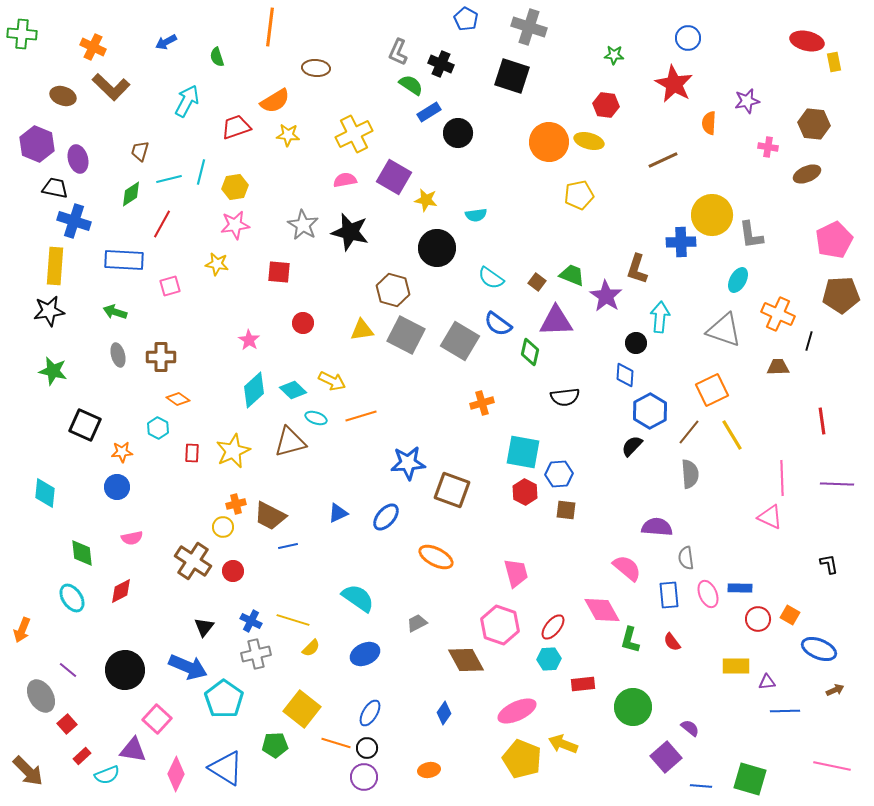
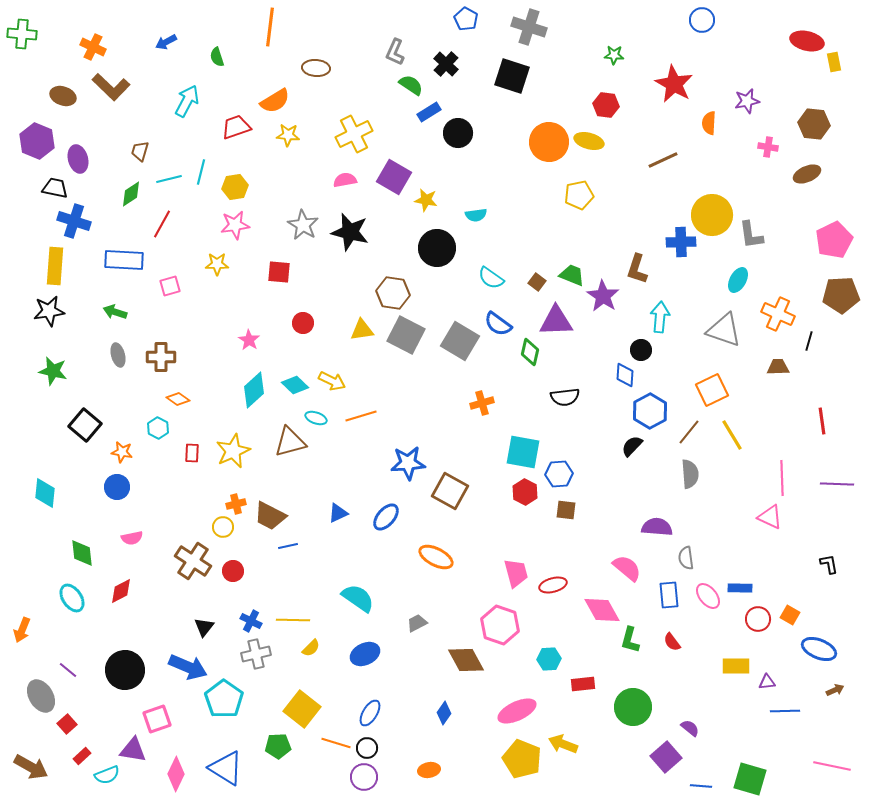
blue circle at (688, 38): moved 14 px right, 18 px up
gray L-shape at (398, 52): moved 3 px left
black cross at (441, 64): moved 5 px right; rotated 20 degrees clockwise
purple hexagon at (37, 144): moved 3 px up
yellow star at (217, 264): rotated 10 degrees counterclockwise
brown hexagon at (393, 290): moved 3 px down; rotated 8 degrees counterclockwise
purple star at (606, 296): moved 3 px left
black circle at (636, 343): moved 5 px right, 7 px down
cyan diamond at (293, 390): moved 2 px right, 5 px up
black square at (85, 425): rotated 16 degrees clockwise
orange star at (122, 452): rotated 15 degrees clockwise
brown square at (452, 490): moved 2 px left, 1 px down; rotated 9 degrees clockwise
pink ellipse at (708, 594): moved 2 px down; rotated 16 degrees counterclockwise
yellow line at (293, 620): rotated 16 degrees counterclockwise
red ellipse at (553, 627): moved 42 px up; rotated 36 degrees clockwise
pink square at (157, 719): rotated 28 degrees clockwise
green pentagon at (275, 745): moved 3 px right, 1 px down
brown arrow at (28, 771): moved 3 px right, 4 px up; rotated 16 degrees counterclockwise
